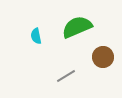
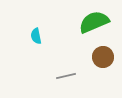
green semicircle: moved 17 px right, 5 px up
gray line: rotated 18 degrees clockwise
